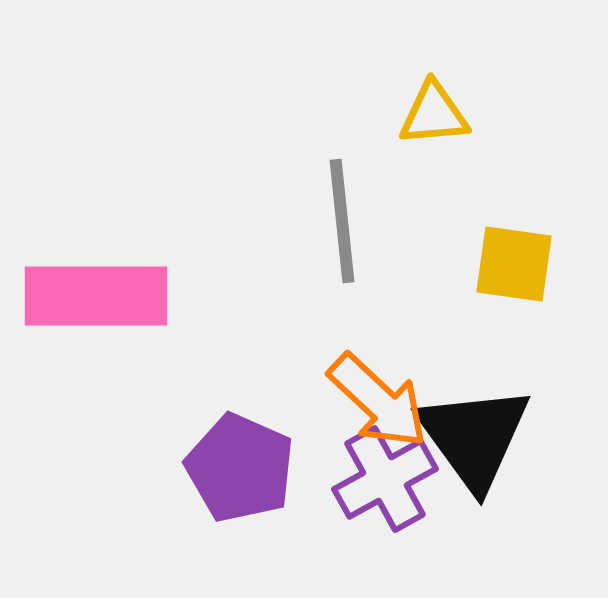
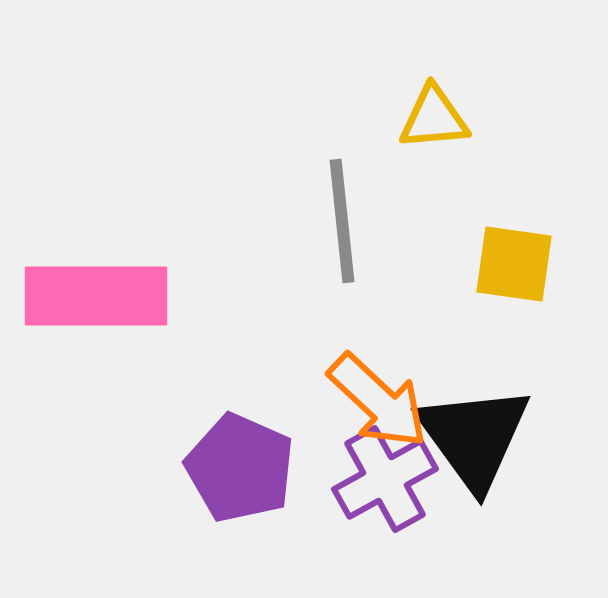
yellow triangle: moved 4 px down
